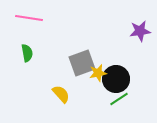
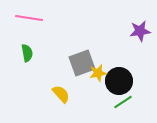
black circle: moved 3 px right, 2 px down
green line: moved 4 px right, 3 px down
